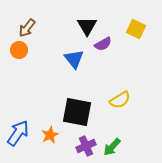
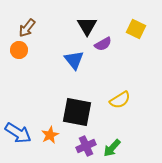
blue triangle: moved 1 px down
blue arrow: rotated 88 degrees clockwise
green arrow: moved 1 px down
